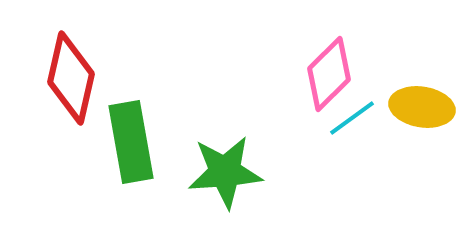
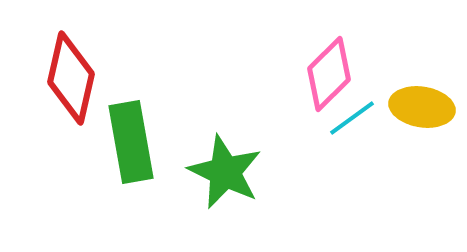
green star: rotated 30 degrees clockwise
